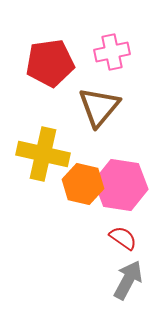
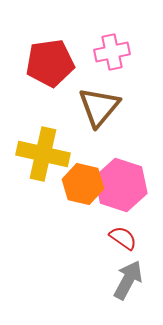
pink hexagon: rotated 9 degrees clockwise
